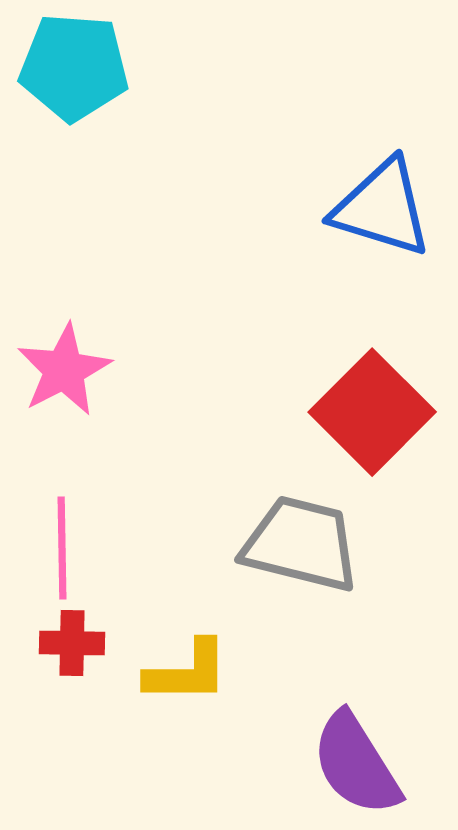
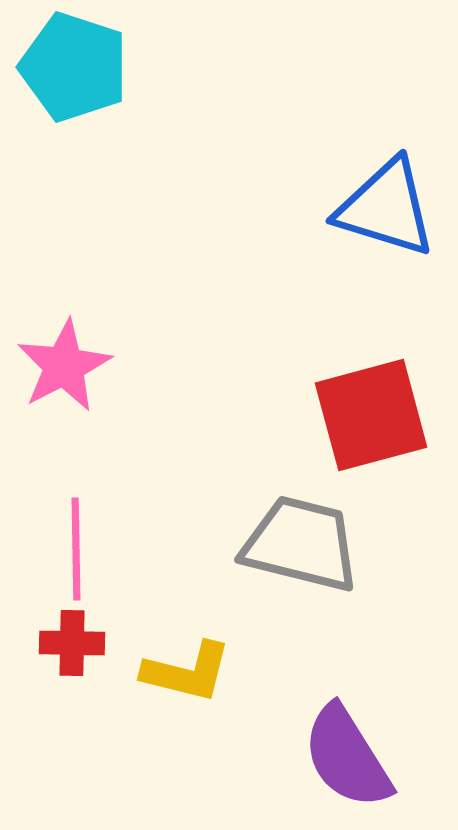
cyan pentagon: rotated 14 degrees clockwise
blue triangle: moved 4 px right
pink star: moved 4 px up
red square: moved 1 px left, 3 px down; rotated 30 degrees clockwise
pink line: moved 14 px right, 1 px down
yellow L-shape: rotated 14 degrees clockwise
purple semicircle: moved 9 px left, 7 px up
